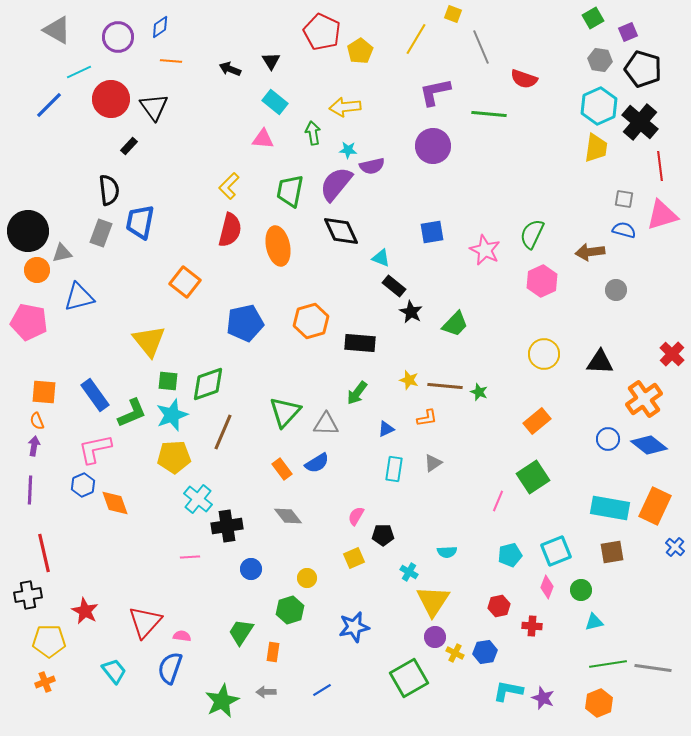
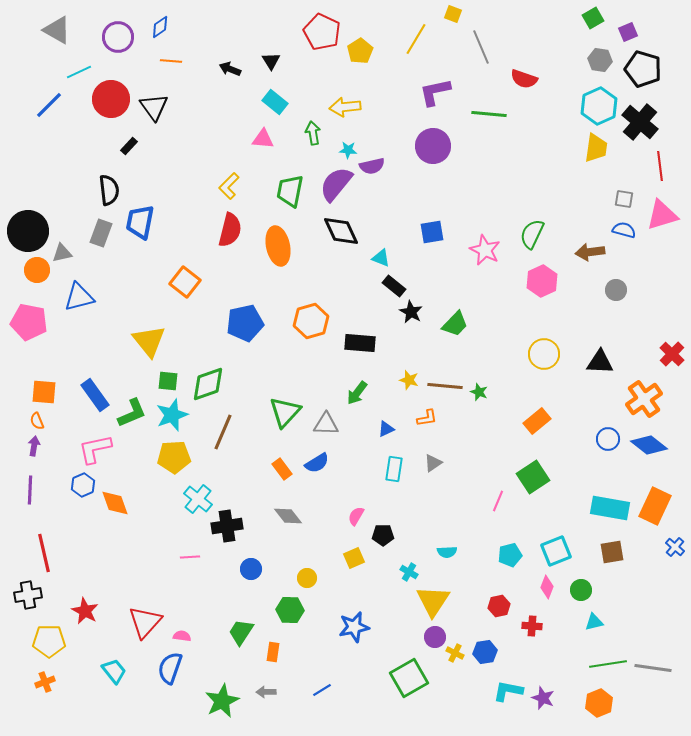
green hexagon at (290, 610): rotated 20 degrees clockwise
